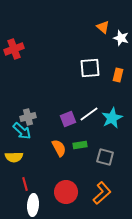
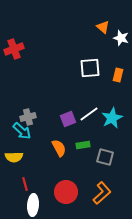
green rectangle: moved 3 px right
